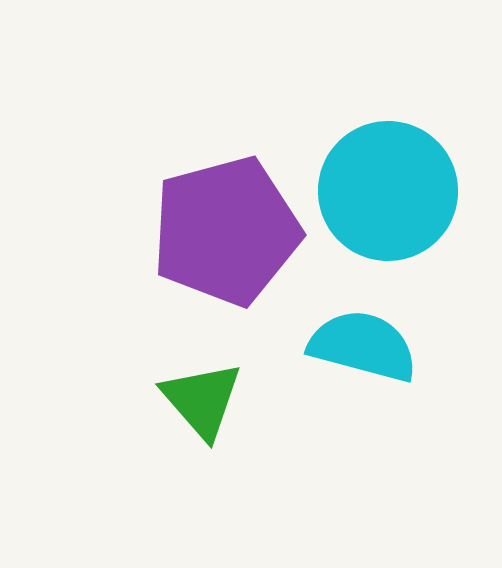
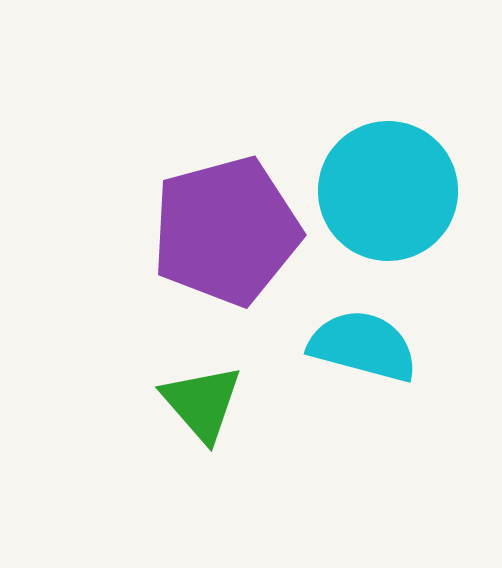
green triangle: moved 3 px down
